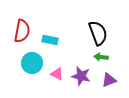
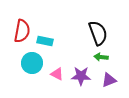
cyan rectangle: moved 5 px left, 1 px down
purple star: rotated 12 degrees counterclockwise
